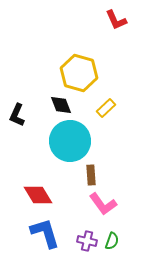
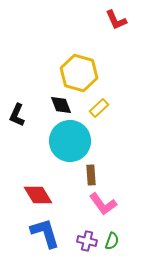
yellow rectangle: moved 7 px left
